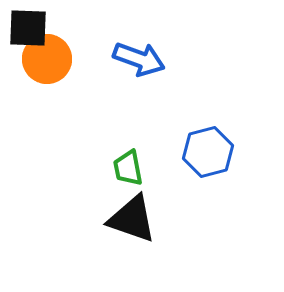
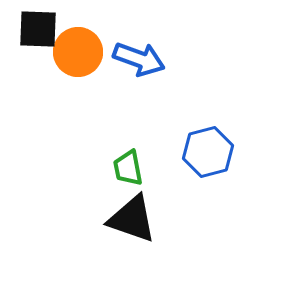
black square: moved 10 px right, 1 px down
orange circle: moved 31 px right, 7 px up
